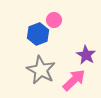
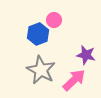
purple star: rotated 18 degrees counterclockwise
